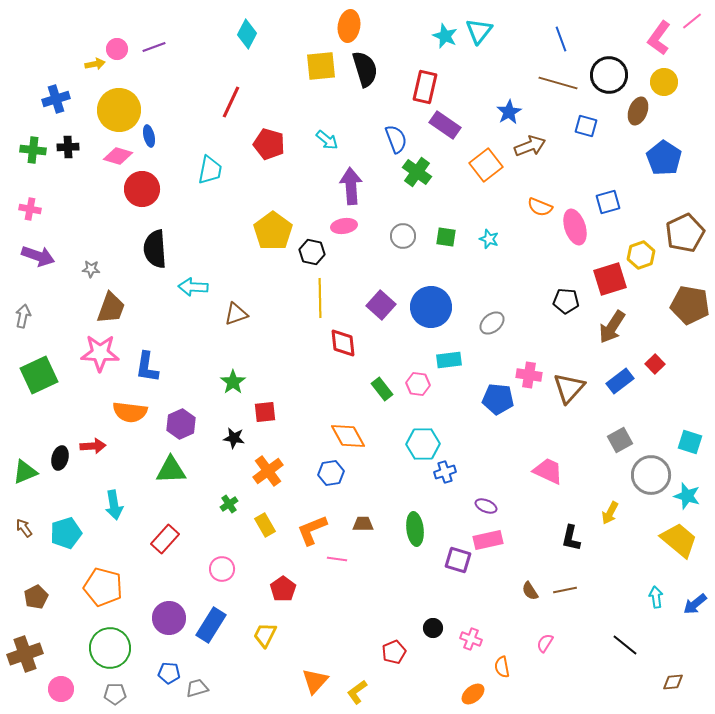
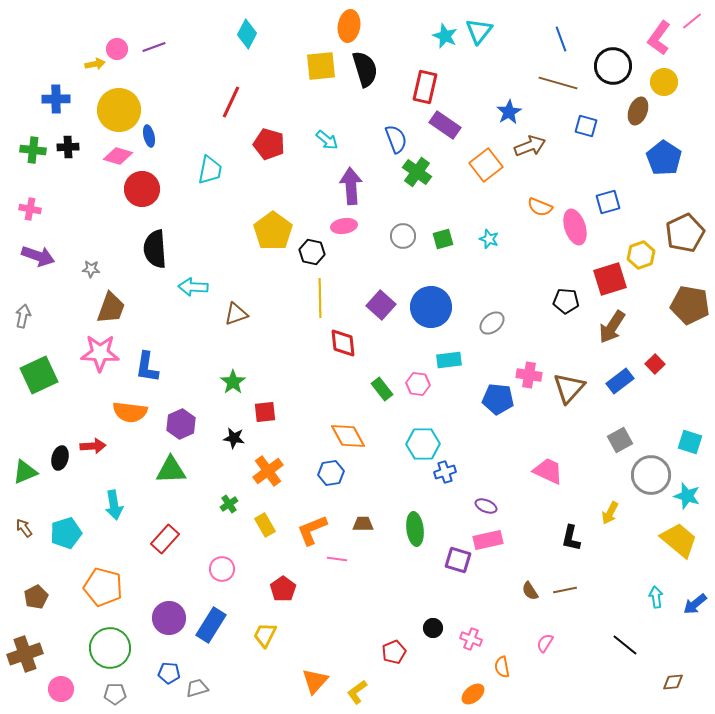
black circle at (609, 75): moved 4 px right, 9 px up
blue cross at (56, 99): rotated 16 degrees clockwise
green square at (446, 237): moved 3 px left, 2 px down; rotated 25 degrees counterclockwise
